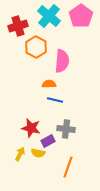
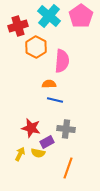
purple rectangle: moved 1 px left, 1 px down
orange line: moved 1 px down
